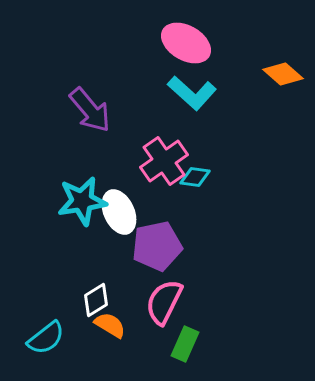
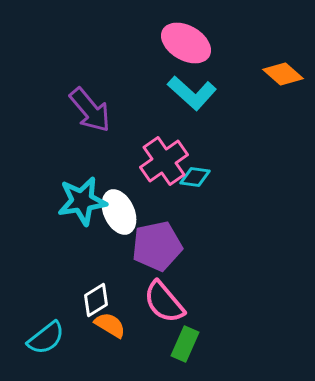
pink semicircle: rotated 66 degrees counterclockwise
